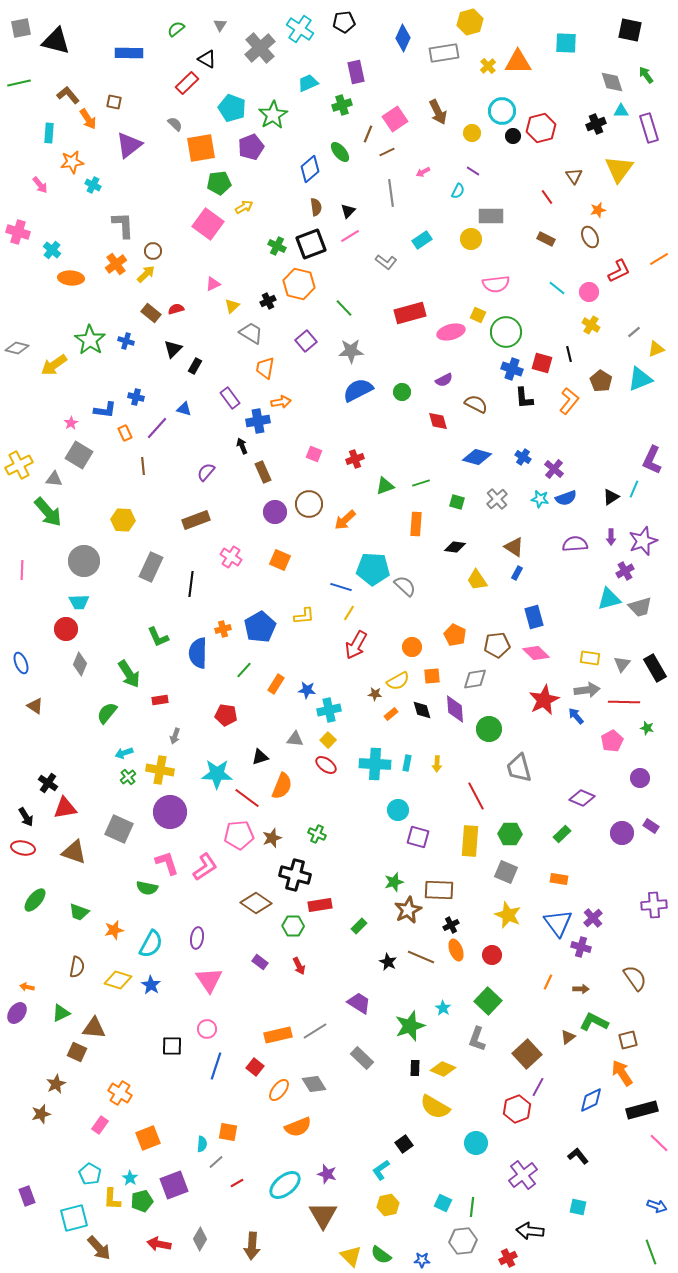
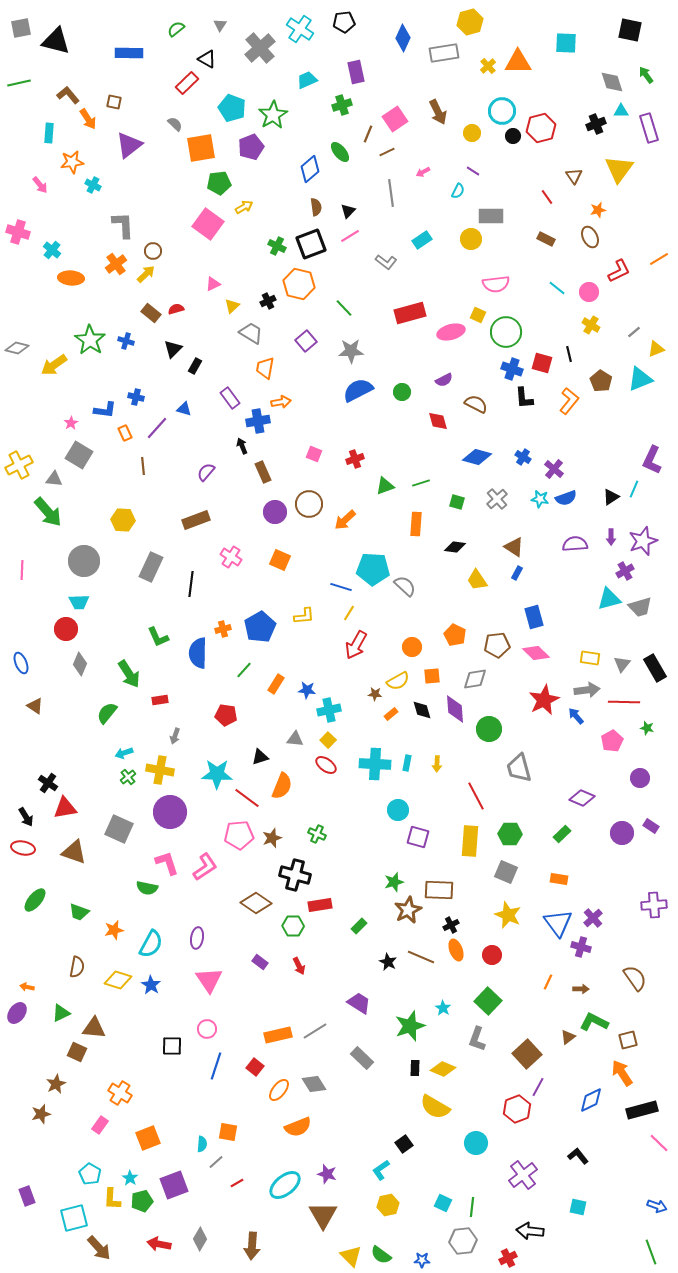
cyan trapezoid at (308, 83): moved 1 px left, 3 px up
